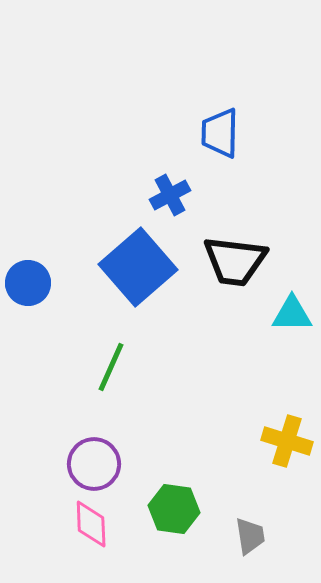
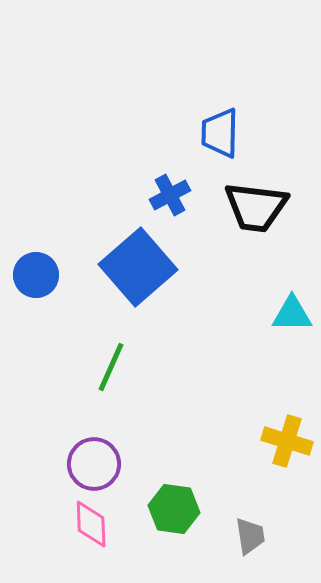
black trapezoid: moved 21 px right, 54 px up
blue circle: moved 8 px right, 8 px up
